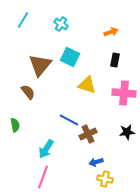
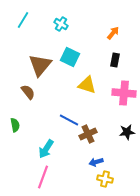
orange arrow: moved 2 px right, 1 px down; rotated 32 degrees counterclockwise
